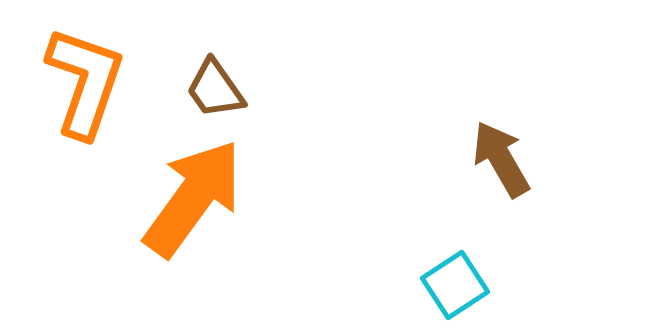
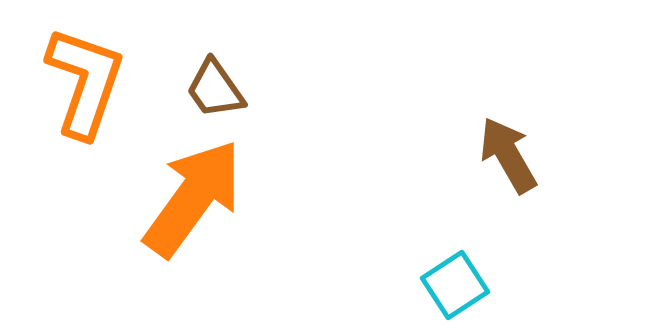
brown arrow: moved 7 px right, 4 px up
